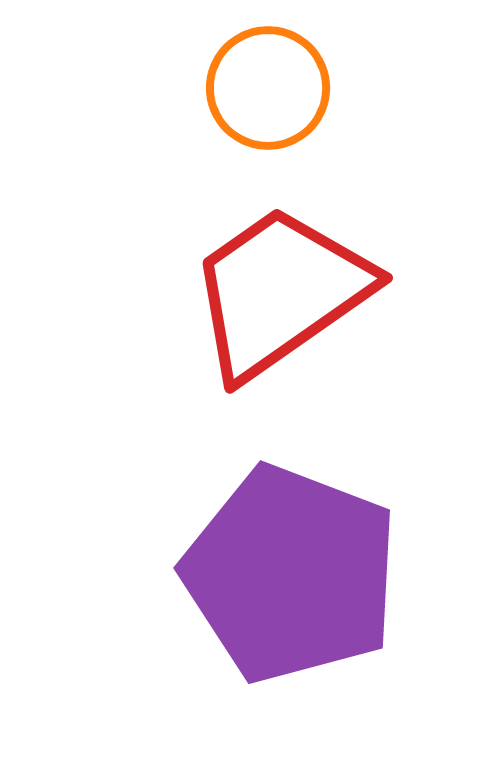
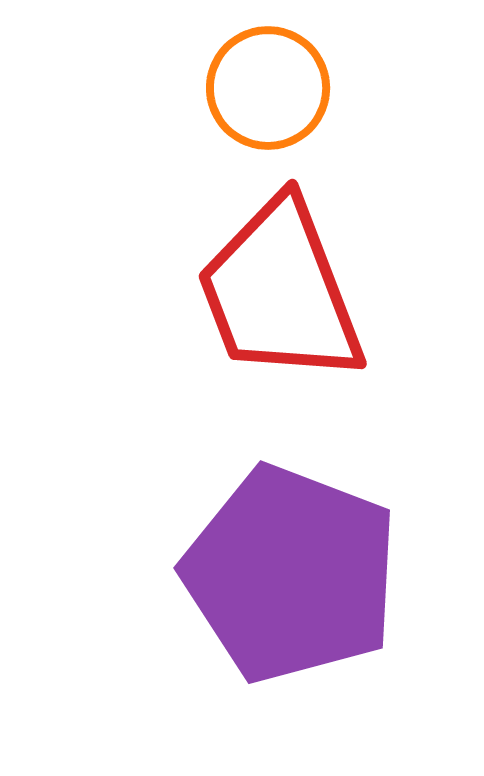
red trapezoid: rotated 76 degrees counterclockwise
